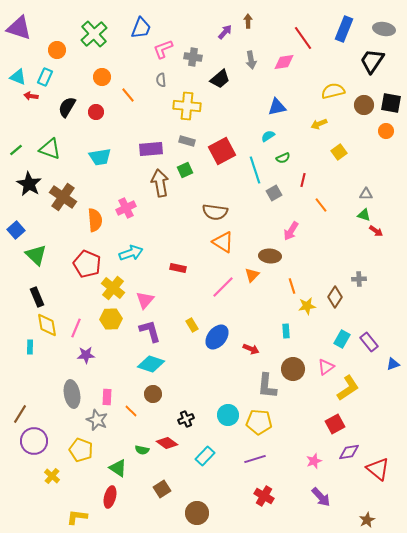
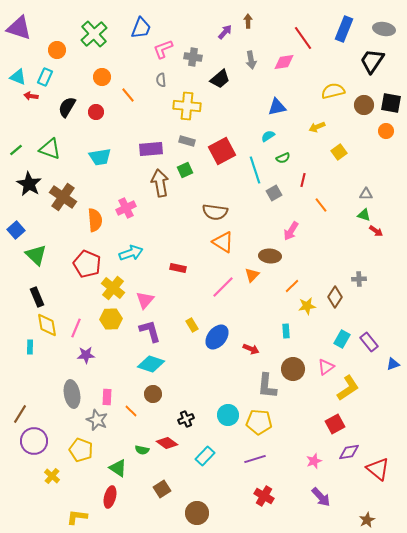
yellow arrow at (319, 124): moved 2 px left, 3 px down
orange line at (292, 286): rotated 63 degrees clockwise
